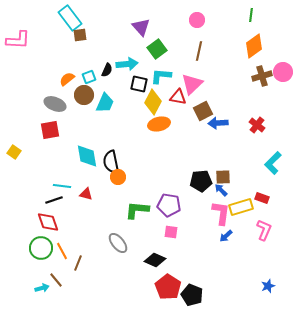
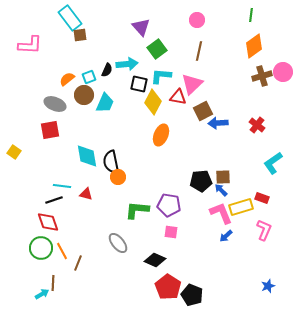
pink L-shape at (18, 40): moved 12 px right, 5 px down
orange ellipse at (159, 124): moved 2 px right, 11 px down; rotated 55 degrees counterclockwise
cyan L-shape at (273, 163): rotated 10 degrees clockwise
pink L-shape at (221, 213): rotated 30 degrees counterclockwise
brown line at (56, 280): moved 3 px left, 3 px down; rotated 42 degrees clockwise
cyan arrow at (42, 288): moved 6 px down; rotated 16 degrees counterclockwise
